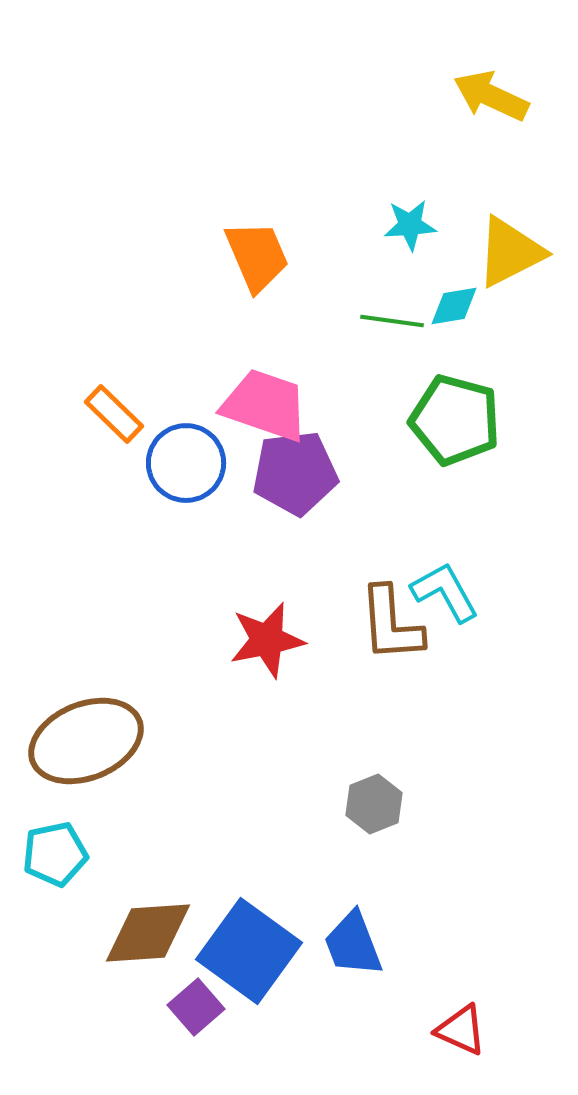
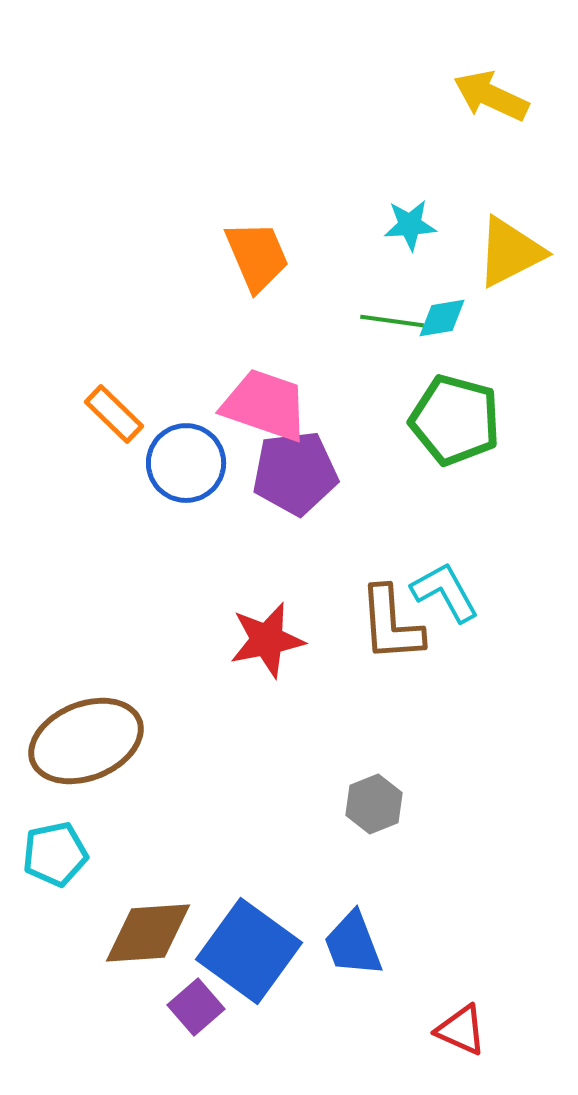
cyan diamond: moved 12 px left, 12 px down
